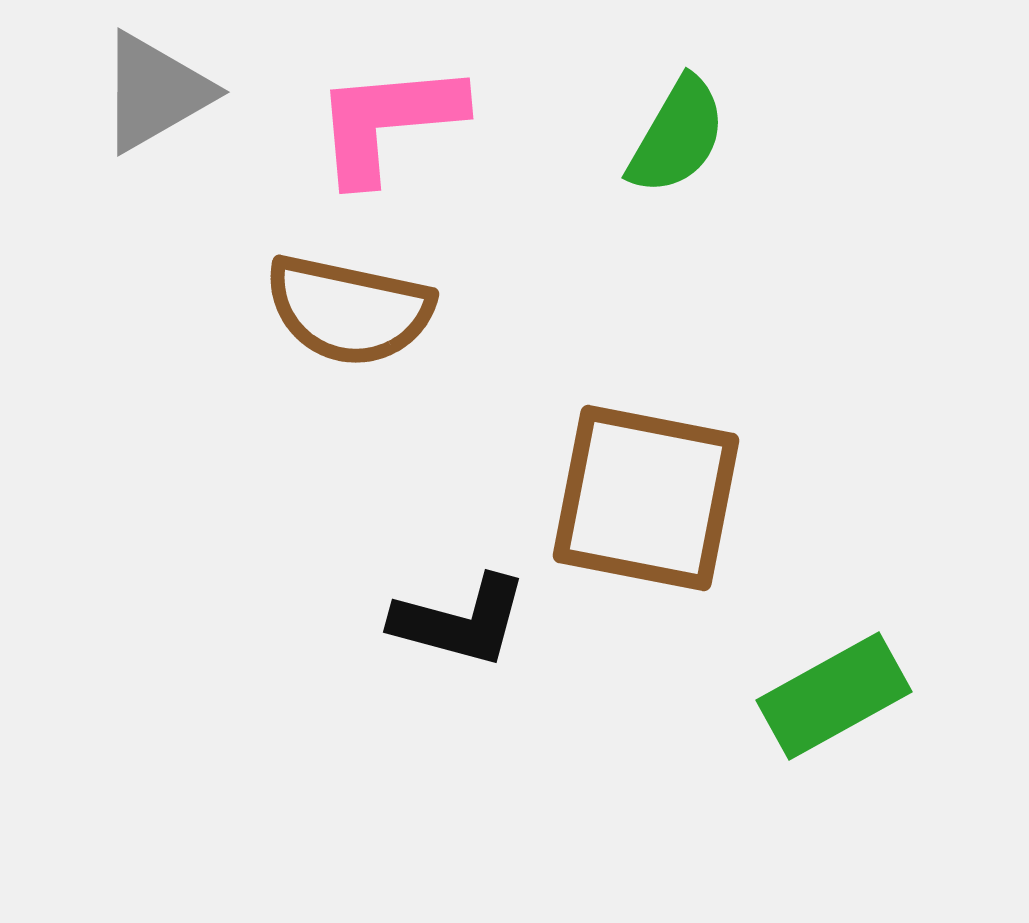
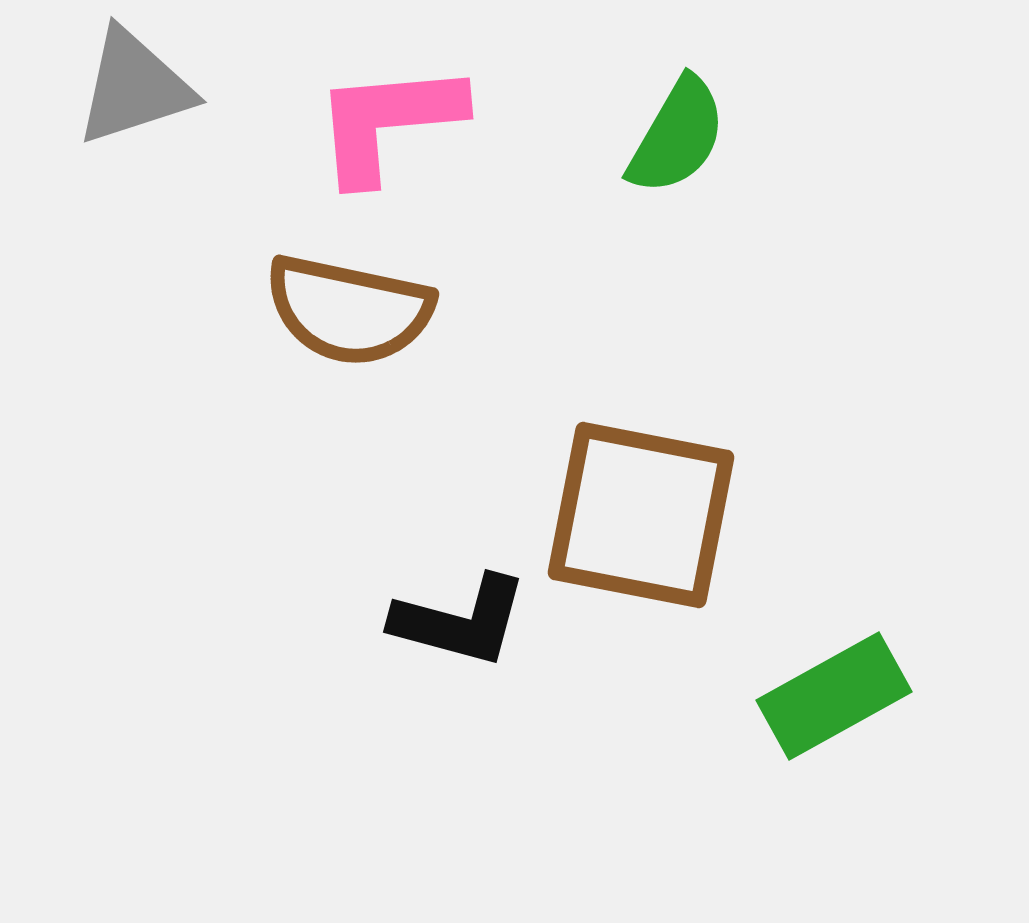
gray triangle: moved 21 px left, 5 px up; rotated 12 degrees clockwise
brown square: moved 5 px left, 17 px down
